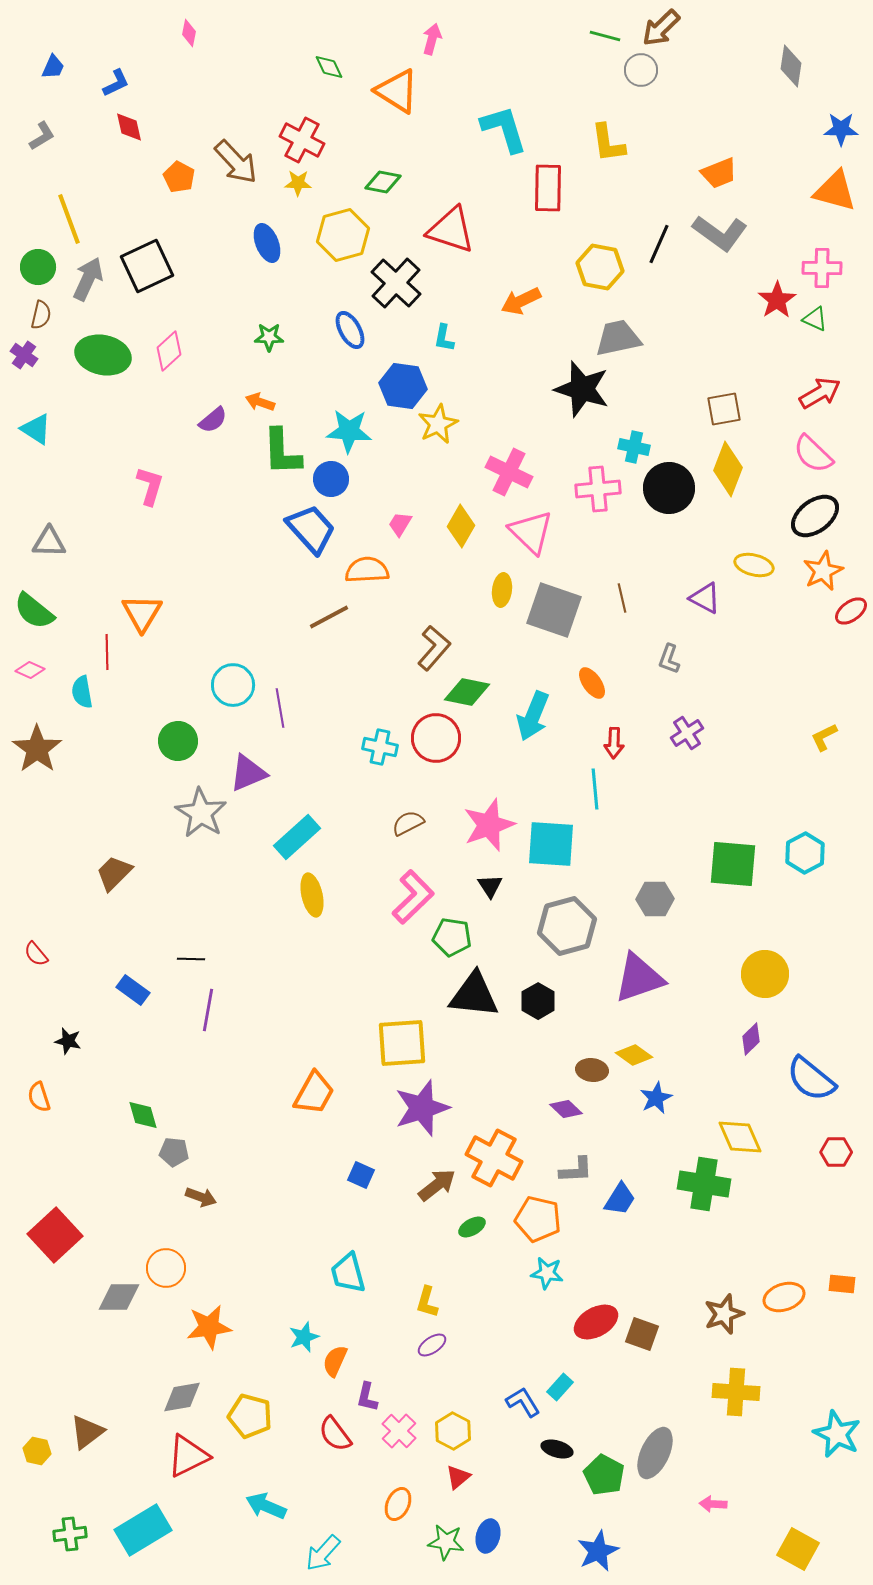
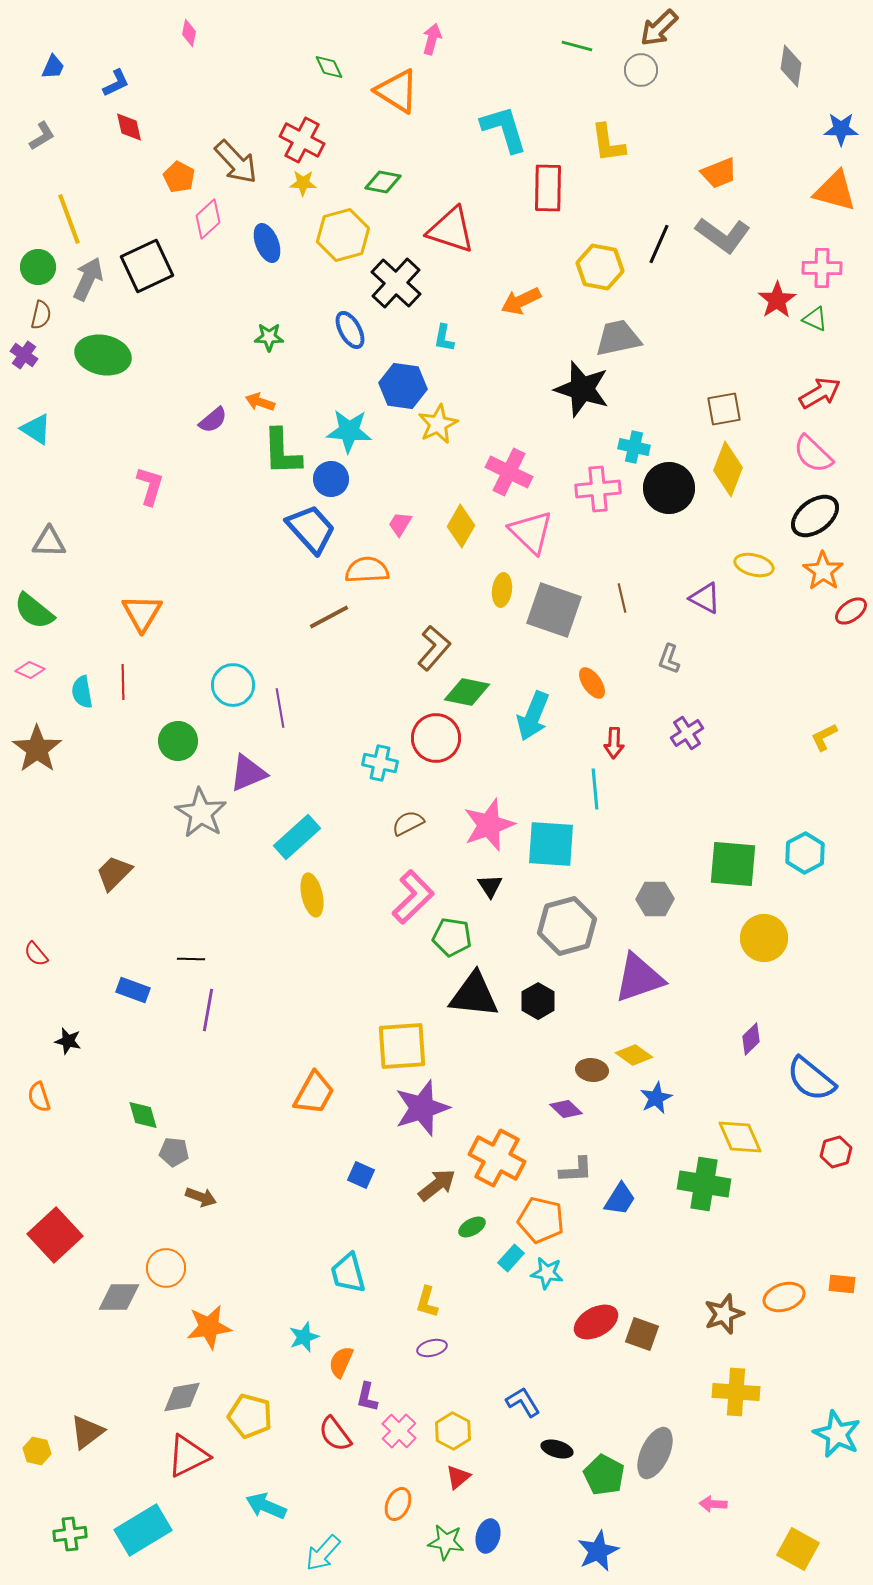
brown arrow at (661, 28): moved 2 px left
green line at (605, 36): moved 28 px left, 10 px down
yellow star at (298, 183): moved 5 px right
gray L-shape at (720, 233): moved 3 px right, 2 px down
pink diamond at (169, 351): moved 39 px right, 132 px up
orange star at (823, 571): rotated 12 degrees counterclockwise
red line at (107, 652): moved 16 px right, 30 px down
cyan cross at (380, 747): moved 16 px down
yellow circle at (765, 974): moved 1 px left, 36 px up
blue rectangle at (133, 990): rotated 16 degrees counterclockwise
yellow square at (402, 1043): moved 3 px down
red hexagon at (836, 1152): rotated 16 degrees counterclockwise
orange cross at (494, 1158): moved 3 px right
orange pentagon at (538, 1219): moved 3 px right, 1 px down
purple ellipse at (432, 1345): moved 3 px down; rotated 20 degrees clockwise
orange semicircle at (335, 1361): moved 6 px right, 1 px down
cyan rectangle at (560, 1387): moved 49 px left, 129 px up
